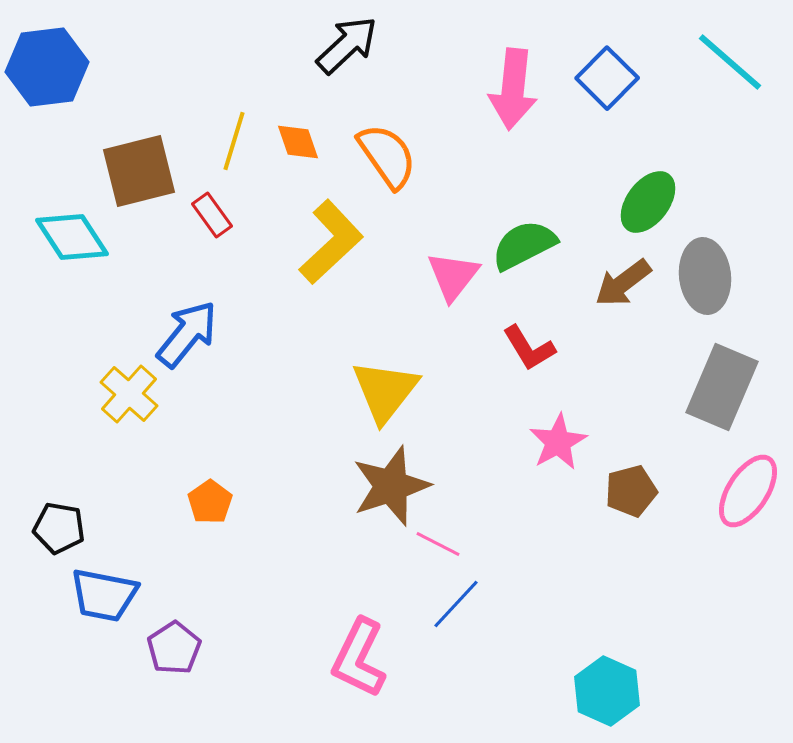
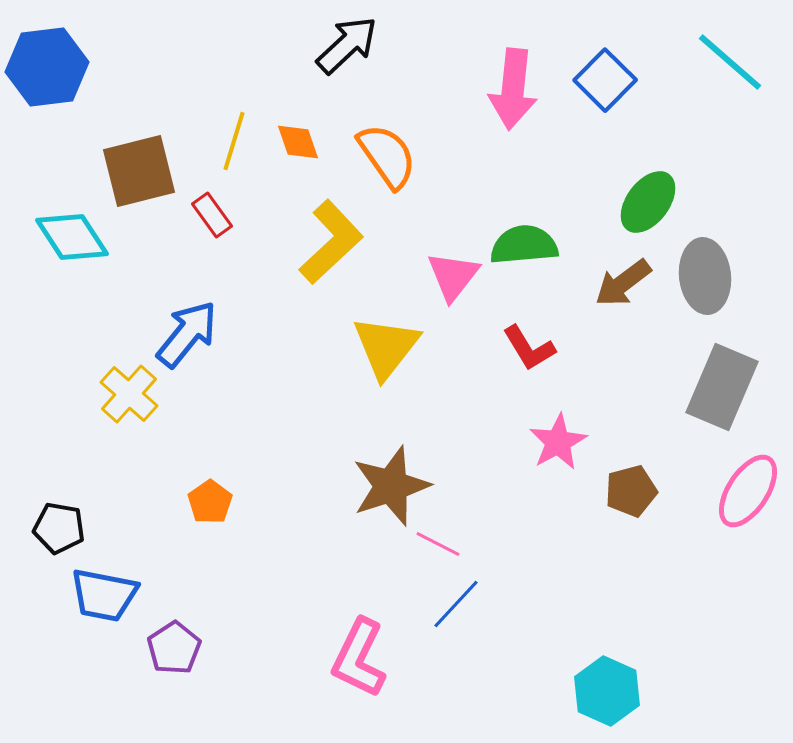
blue square: moved 2 px left, 2 px down
green semicircle: rotated 22 degrees clockwise
yellow triangle: moved 1 px right, 44 px up
